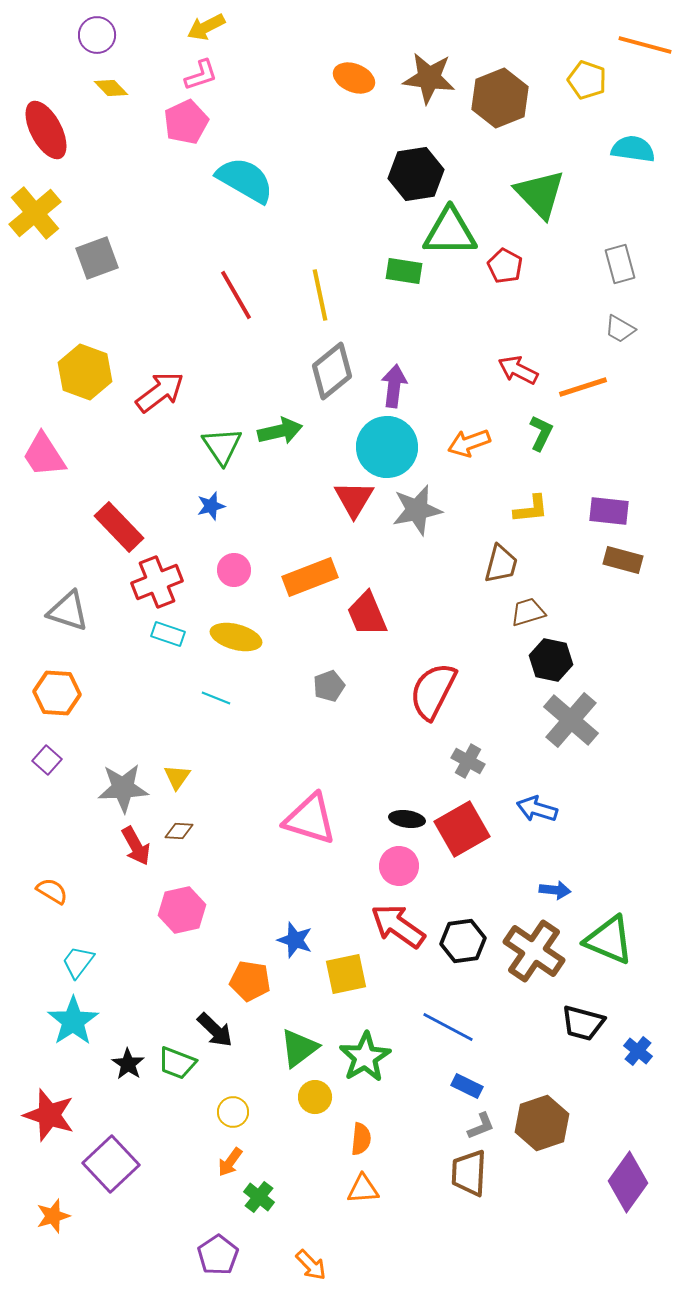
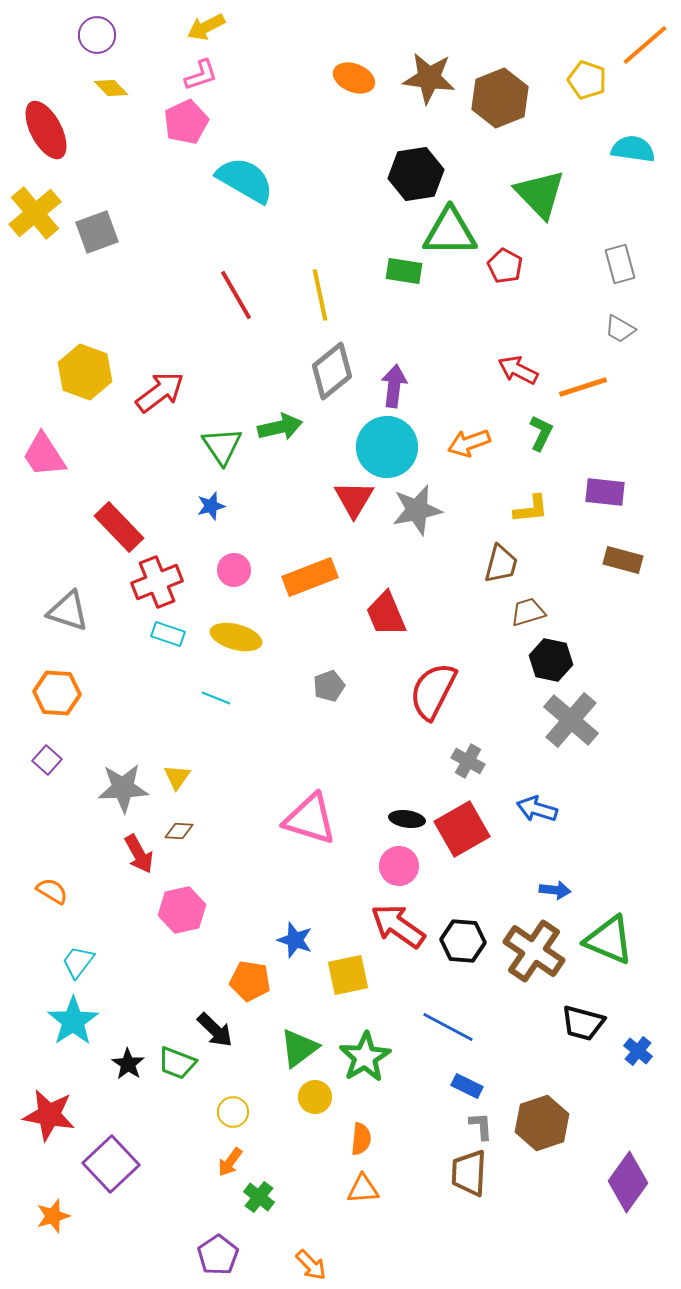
orange line at (645, 45): rotated 56 degrees counterclockwise
gray square at (97, 258): moved 26 px up
green arrow at (280, 431): moved 4 px up
purple rectangle at (609, 511): moved 4 px left, 19 px up
red trapezoid at (367, 614): moved 19 px right
red arrow at (136, 846): moved 3 px right, 8 px down
black hexagon at (463, 941): rotated 12 degrees clockwise
yellow square at (346, 974): moved 2 px right, 1 px down
red star at (49, 1115): rotated 8 degrees counterclockwise
gray L-shape at (481, 1126): rotated 72 degrees counterclockwise
